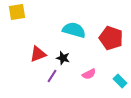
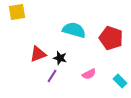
black star: moved 3 px left
